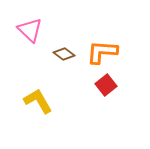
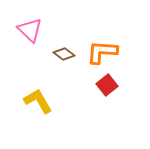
red square: moved 1 px right
